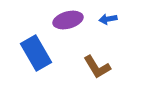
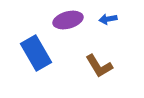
brown L-shape: moved 2 px right, 1 px up
